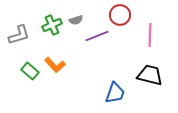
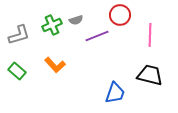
green rectangle: moved 13 px left
